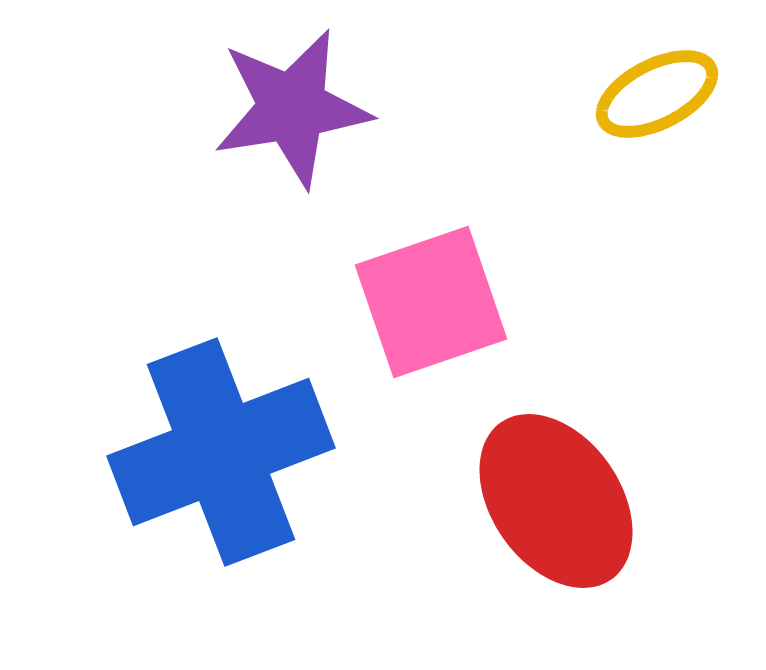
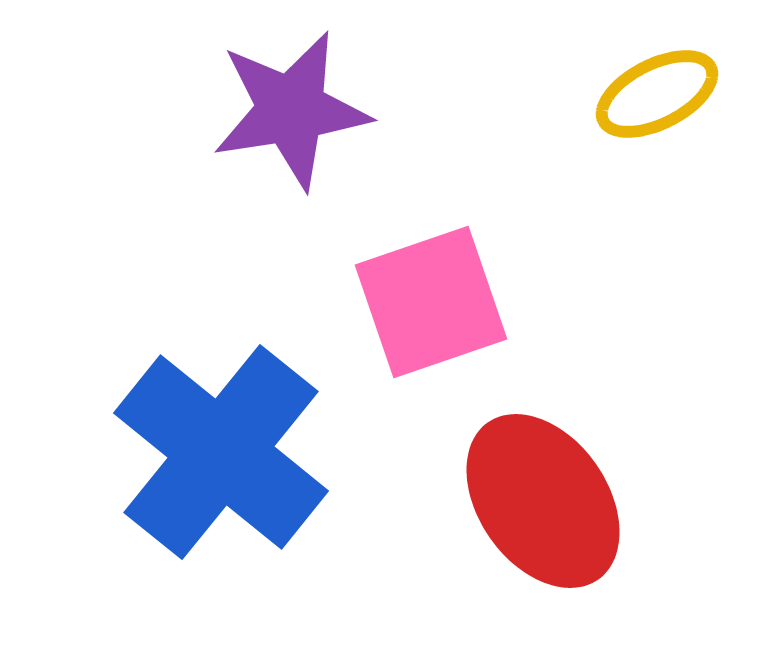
purple star: moved 1 px left, 2 px down
blue cross: rotated 30 degrees counterclockwise
red ellipse: moved 13 px left
